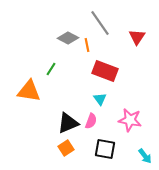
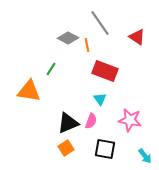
red triangle: rotated 30 degrees counterclockwise
